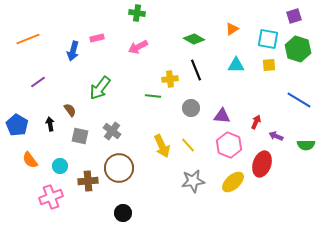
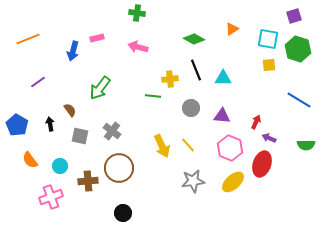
pink arrow: rotated 42 degrees clockwise
cyan triangle: moved 13 px left, 13 px down
purple arrow: moved 7 px left, 2 px down
pink hexagon: moved 1 px right, 3 px down
